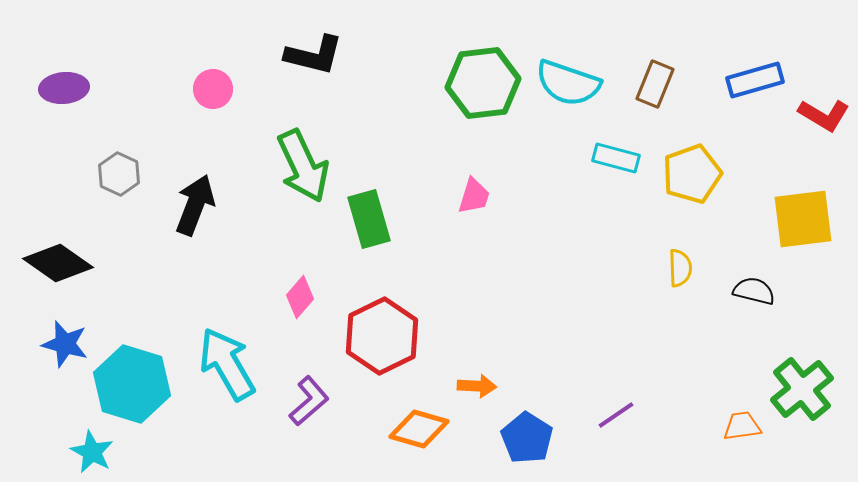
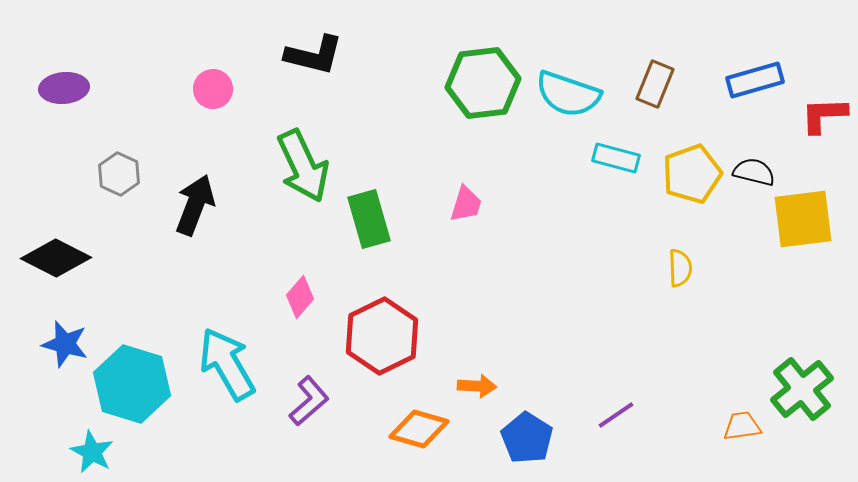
cyan semicircle: moved 11 px down
red L-shape: rotated 147 degrees clockwise
pink trapezoid: moved 8 px left, 8 px down
black diamond: moved 2 px left, 5 px up; rotated 8 degrees counterclockwise
black semicircle: moved 119 px up
